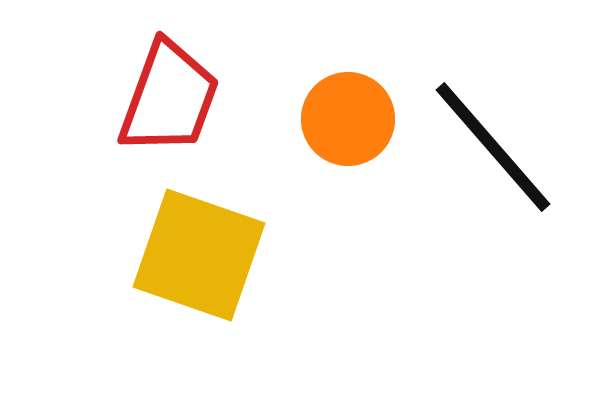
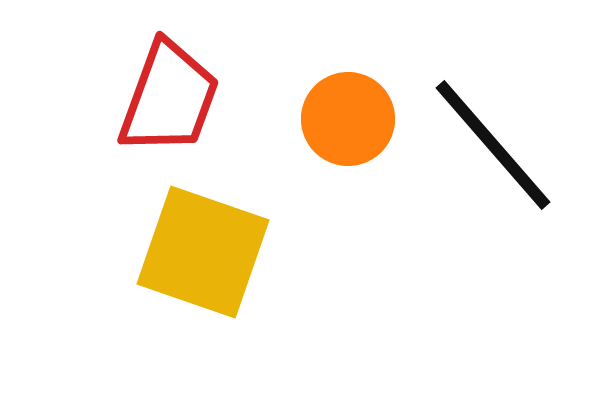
black line: moved 2 px up
yellow square: moved 4 px right, 3 px up
